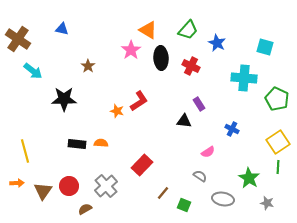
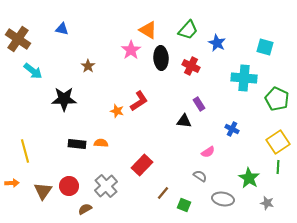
orange arrow: moved 5 px left
